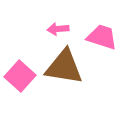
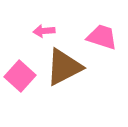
pink arrow: moved 14 px left, 2 px down
brown triangle: rotated 36 degrees counterclockwise
